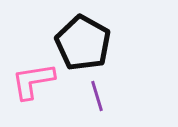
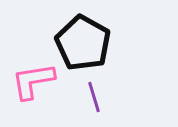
purple line: moved 3 px left, 1 px down
